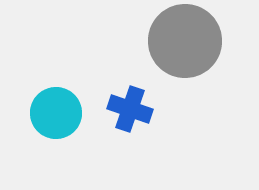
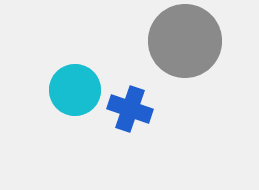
cyan circle: moved 19 px right, 23 px up
